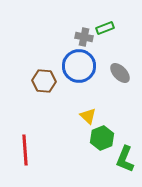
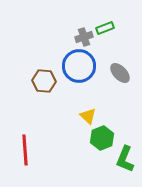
gray cross: rotated 30 degrees counterclockwise
